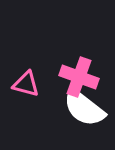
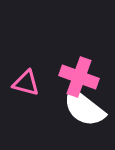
pink triangle: moved 1 px up
